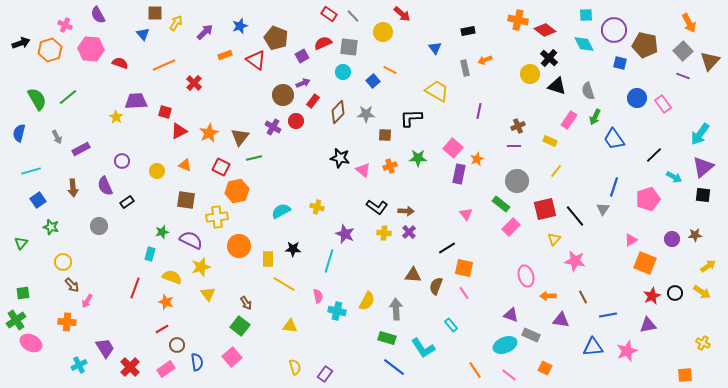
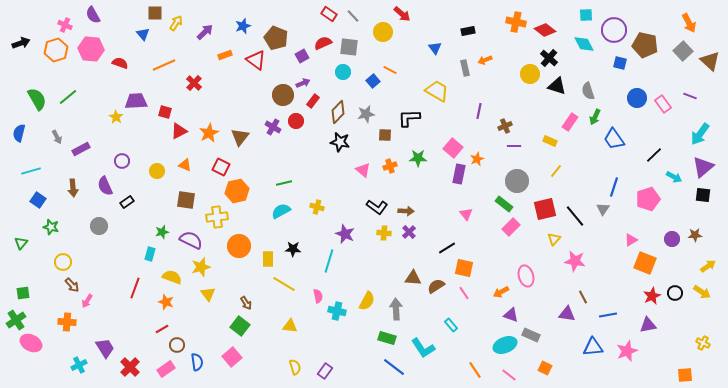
purple semicircle at (98, 15): moved 5 px left
orange cross at (518, 20): moved 2 px left, 2 px down
blue star at (240, 26): moved 3 px right
orange hexagon at (50, 50): moved 6 px right
brown triangle at (710, 61): rotated 30 degrees counterclockwise
purple line at (683, 76): moved 7 px right, 20 px down
gray star at (366, 114): rotated 12 degrees counterclockwise
black L-shape at (411, 118): moved 2 px left
pink rectangle at (569, 120): moved 1 px right, 2 px down
brown cross at (518, 126): moved 13 px left
green line at (254, 158): moved 30 px right, 25 px down
black star at (340, 158): moved 16 px up
blue square at (38, 200): rotated 21 degrees counterclockwise
green rectangle at (501, 204): moved 3 px right
brown triangle at (413, 275): moved 3 px down
brown semicircle at (436, 286): rotated 36 degrees clockwise
orange arrow at (548, 296): moved 47 px left, 4 px up; rotated 28 degrees counterclockwise
purple triangle at (561, 320): moved 6 px right, 6 px up
purple rectangle at (325, 374): moved 3 px up
